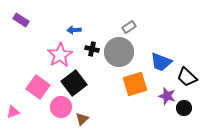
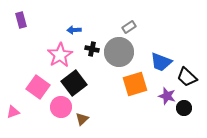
purple rectangle: rotated 42 degrees clockwise
